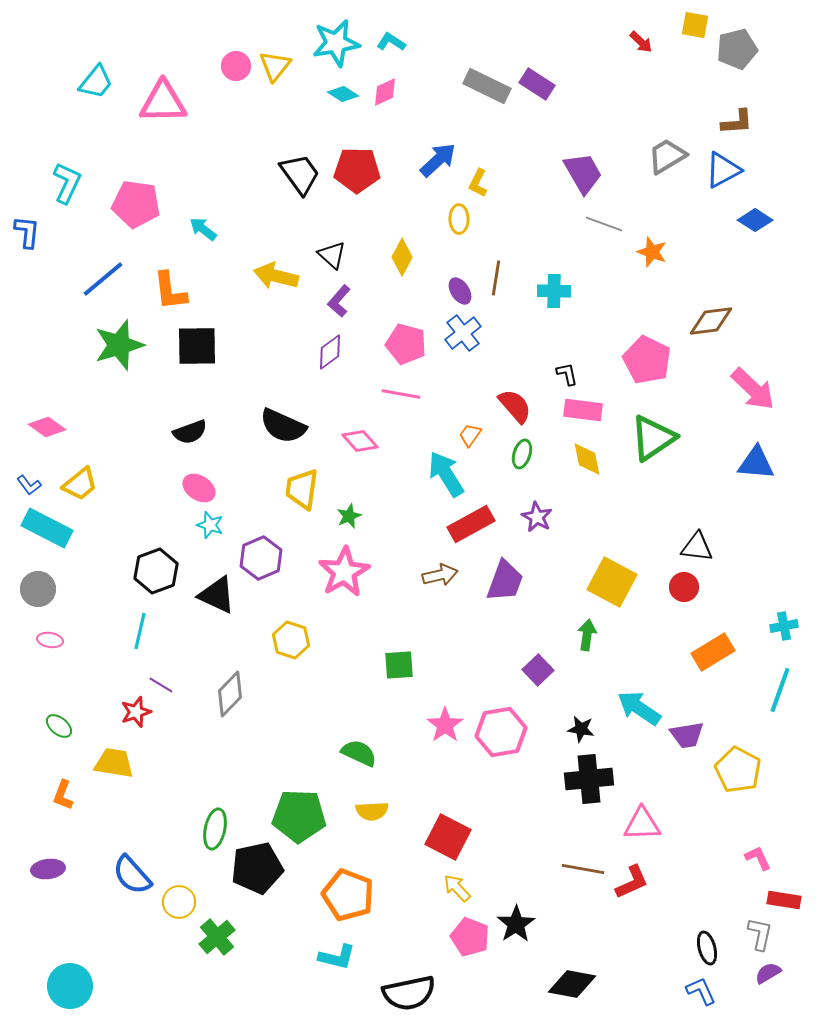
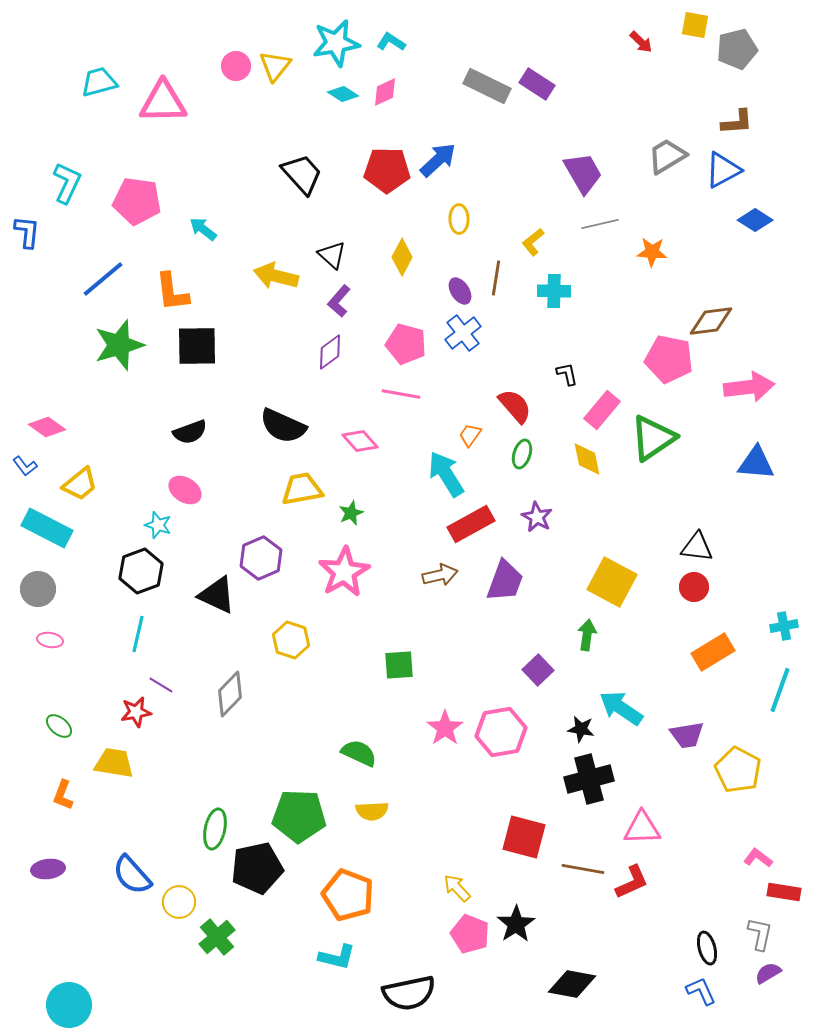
cyan trapezoid at (96, 82): moved 3 px right; rotated 144 degrees counterclockwise
red pentagon at (357, 170): moved 30 px right
black trapezoid at (300, 174): moved 2 px right; rotated 6 degrees counterclockwise
yellow L-shape at (478, 183): moved 55 px right, 59 px down; rotated 24 degrees clockwise
pink pentagon at (136, 204): moved 1 px right, 3 px up
gray line at (604, 224): moved 4 px left; rotated 33 degrees counterclockwise
orange star at (652, 252): rotated 16 degrees counterclockwise
orange L-shape at (170, 291): moved 2 px right, 1 px down
pink pentagon at (647, 360): moved 22 px right, 1 px up; rotated 15 degrees counterclockwise
pink arrow at (753, 389): moved 4 px left, 2 px up; rotated 51 degrees counterclockwise
pink rectangle at (583, 410): moved 19 px right; rotated 57 degrees counterclockwise
blue L-shape at (29, 485): moved 4 px left, 19 px up
pink ellipse at (199, 488): moved 14 px left, 2 px down
yellow trapezoid at (302, 489): rotated 72 degrees clockwise
green star at (349, 516): moved 2 px right, 3 px up
cyan star at (210, 525): moved 52 px left
black hexagon at (156, 571): moved 15 px left
red circle at (684, 587): moved 10 px right
cyan line at (140, 631): moved 2 px left, 3 px down
cyan arrow at (639, 708): moved 18 px left
red star at (136, 712): rotated 8 degrees clockwise
pink star at (445, 725): moved 3 px down
black cross at (589, 779): rotated 9 degrees counterclockwise
pink triangle at (642, 824): moved 4 px down
red square at (448, 837): moved 76 px right; rotated 12 degrees counterclockwise
pink L-shape at (758, 858): rotated 28 degrees counterclockwise
red rectangle at (784, 900): moved 8 px up
pink pentagon at (470, 937): moved 3 px up
cyan circle at (70, 986): moved 1 px left, 19 px down
